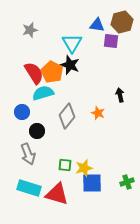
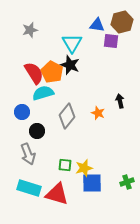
black arrow: moved 6 px down
